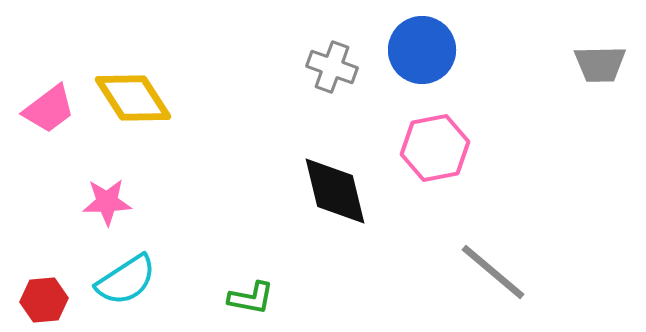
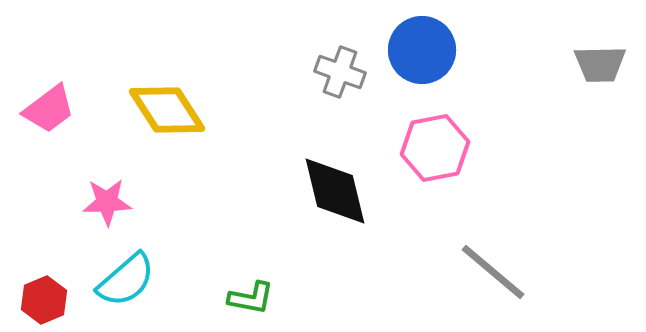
gray cross: moved 8 px right, 5 px down
yellow diamond: moved 34 px right, 12 px down
cyan semicircle: rotated 8 degrees counterclockwise
red hexagon: rotated 18 degrees counterclockwise
